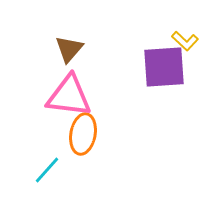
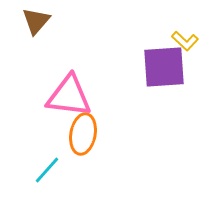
brown triangle: moved 33 px left, 28 px up
